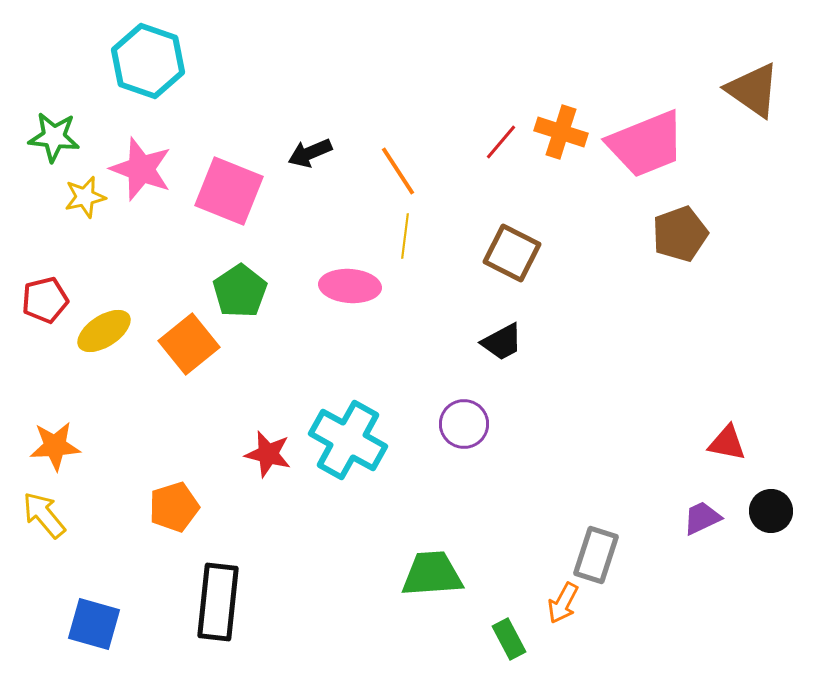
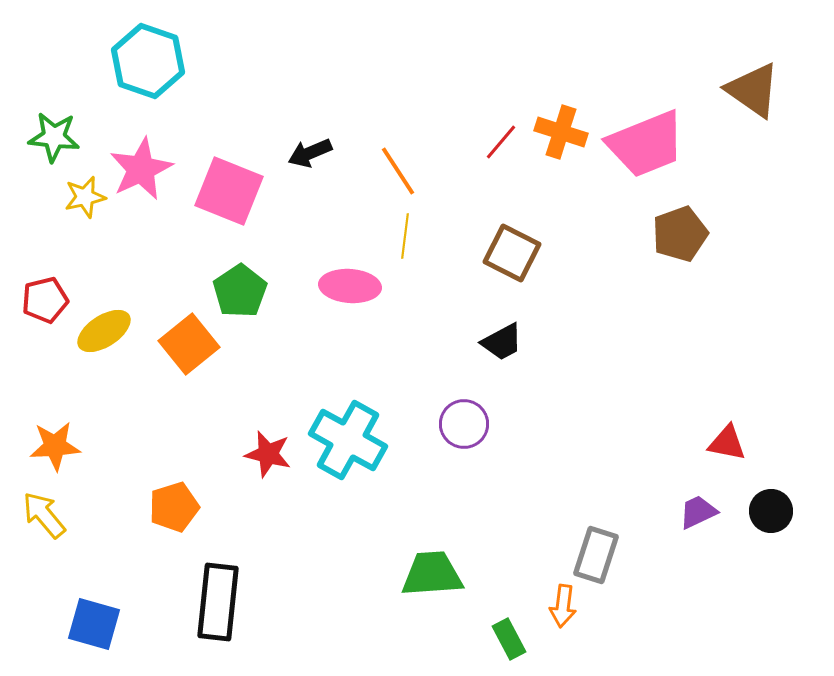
pink star: rotated 26 degrees clockwise
purple trapezoid: moved 4 px left, 6 px up
orange arrow: moved 3 px down; rotated 21 degrees counterclockwise
